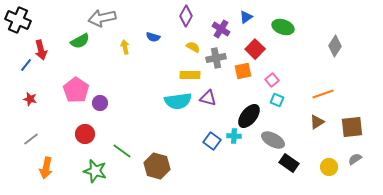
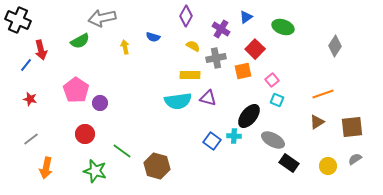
yellow semicircle: moved 1 px up
yellow circle: moved 1 px left, 1 px up
